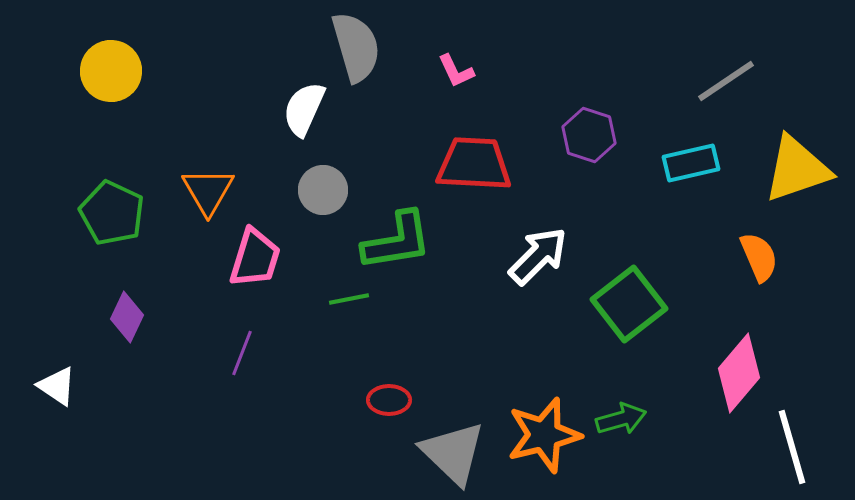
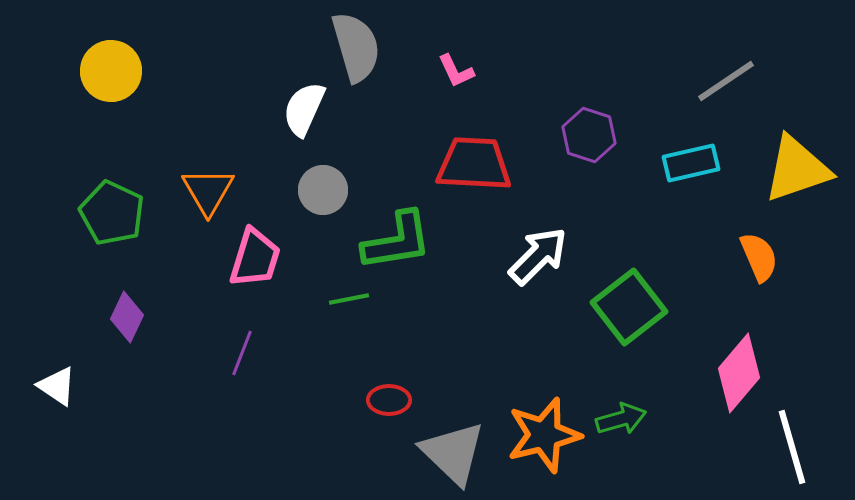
green square: moved 3 px down
